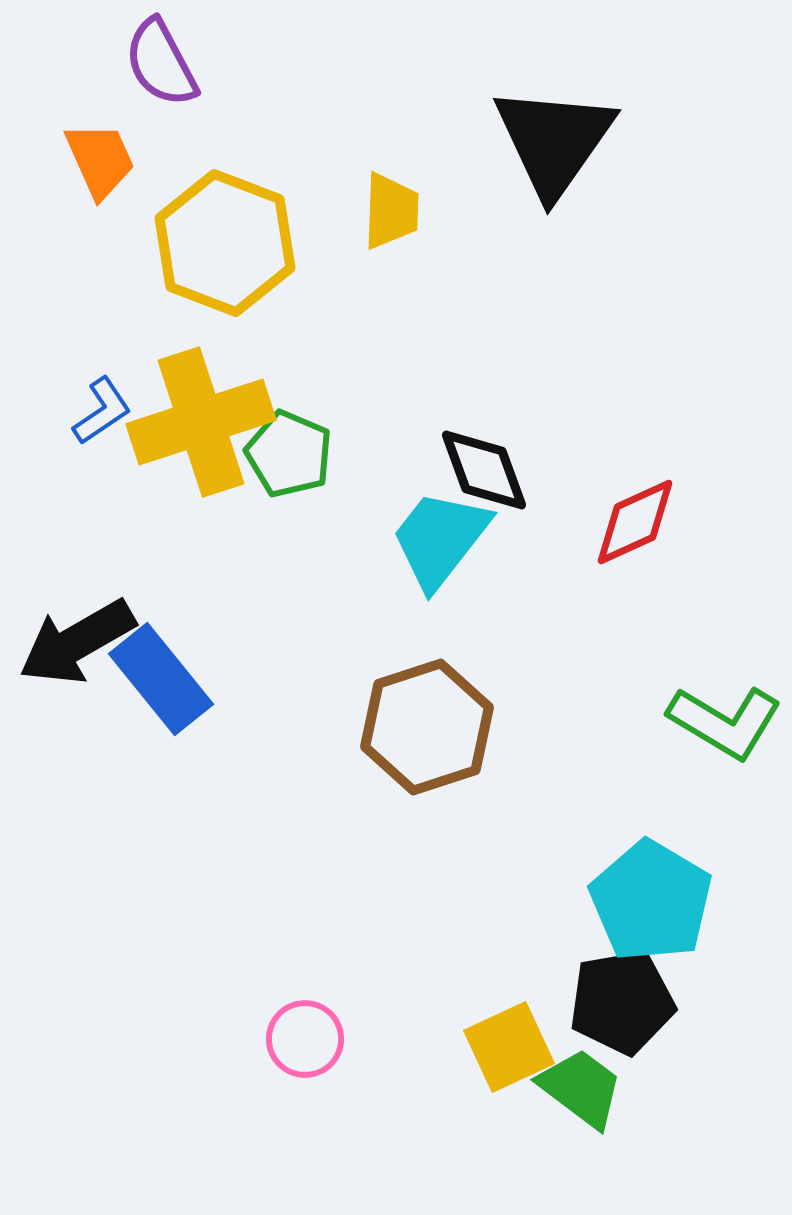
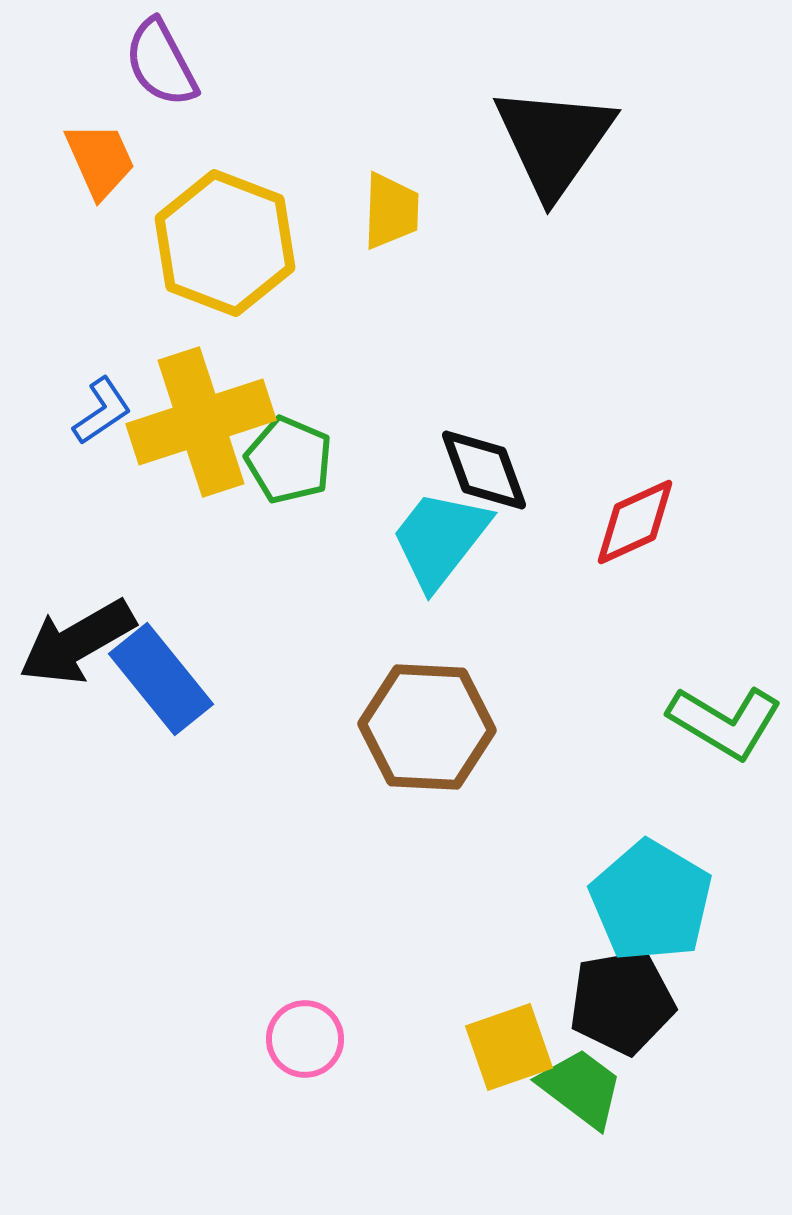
green pentagon: moved 6 px down
brown hexagon: rotated 21 degrees clockwise
yellow square: rotated 6 degrees clockwise
